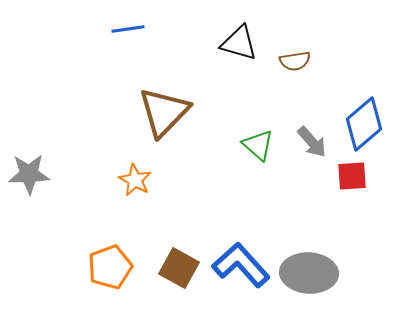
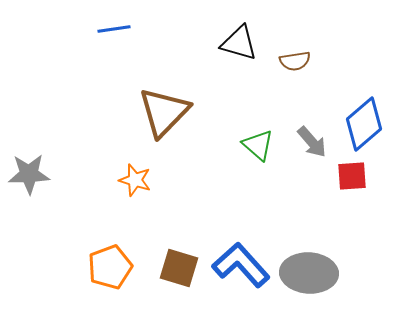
blue line: moved 14 px left
orange star: rotated 12 degrees counterclockwise
brown square: rotated 12 degrees counterclockwise
